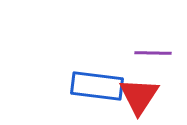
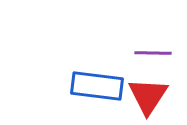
red triangle: moved 9 px right
